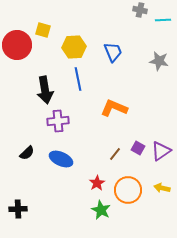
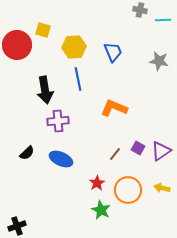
black cross: moved 1 px left, 17 px down; rotated 18 degrees counterclockwise
